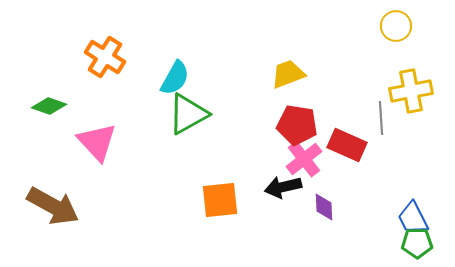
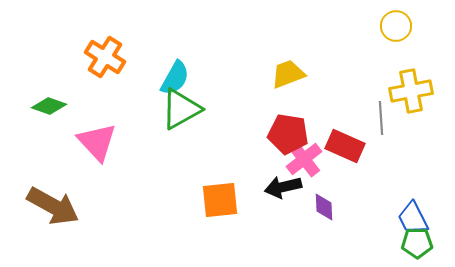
green triangle: moved 7 px left, 5 px up
red pentagon: moved 9 px left, 9 px down
red rectangle: moved 2 px left, 1 px down
